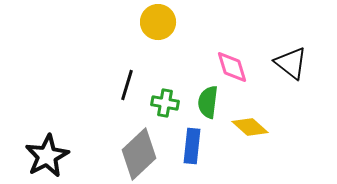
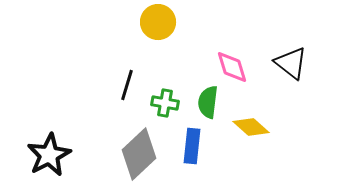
yellow diamond: moved 1 px right
black star: moved 2 px right, 1 px up
